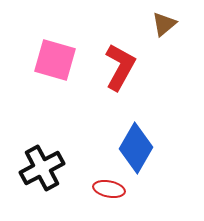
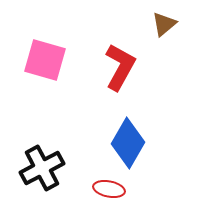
pink square: moved 10 px left
blue diamond: moved 8 px left, 5 px up
